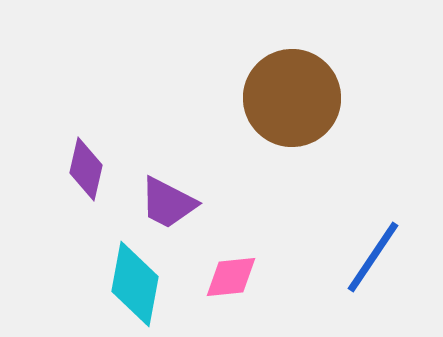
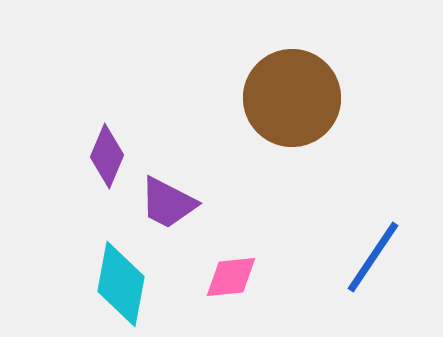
purple diamond: moved 21 px right, 13 px up; rotated 10 degrees clockwise
cyan diamond: moved 14 px left
